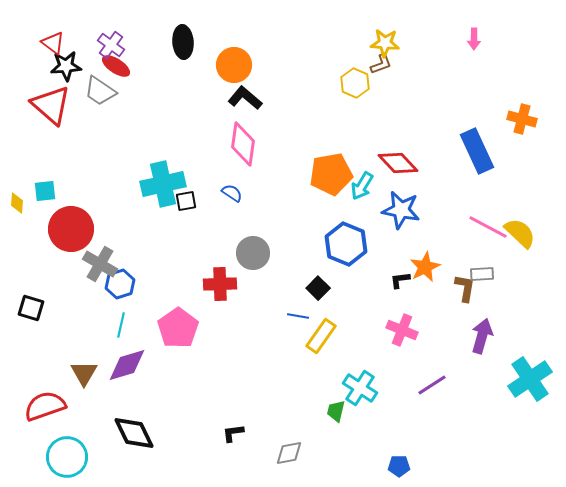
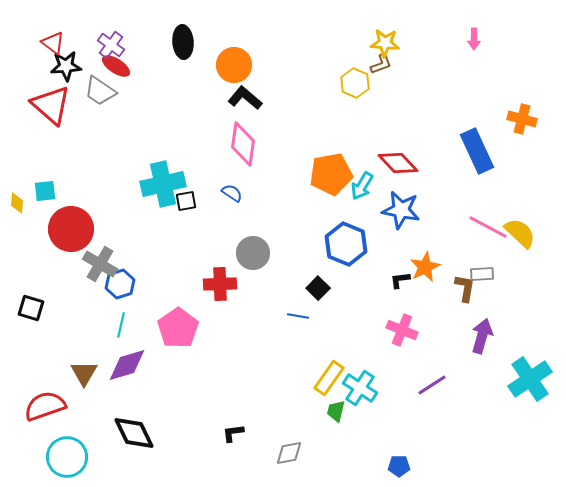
yellow rectangle at (321, 336): moved 8 px right, 42 px down
